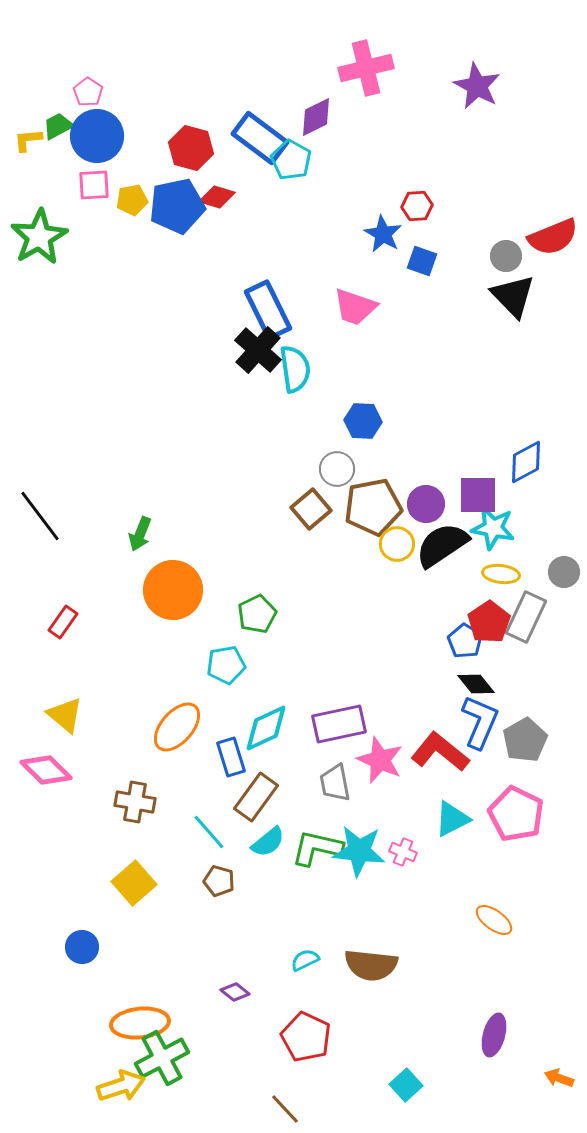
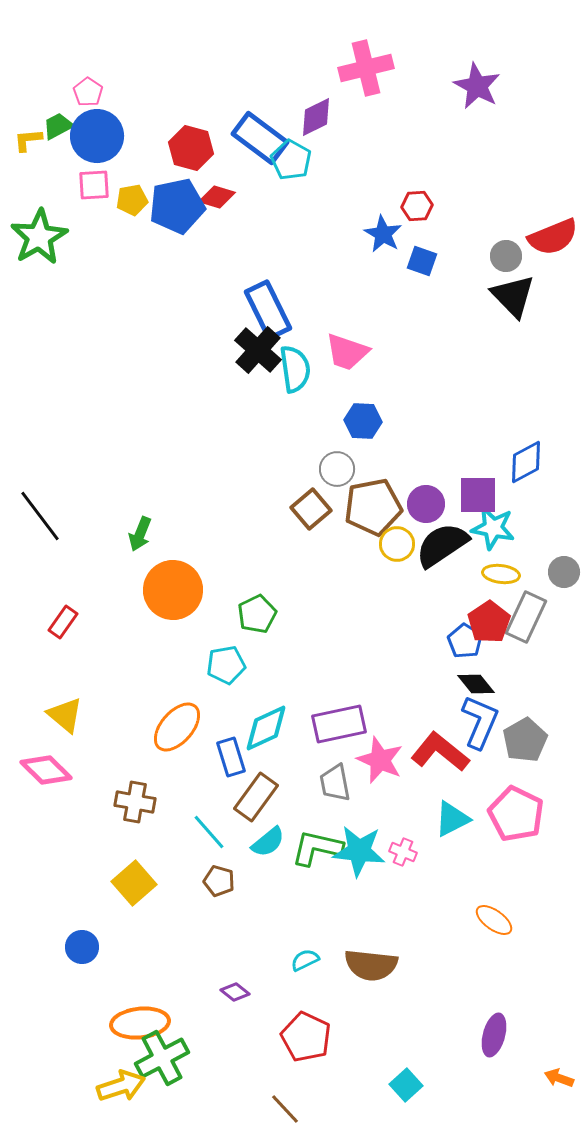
pink trapezoid at (355, 307): moved 8 px left, 45 px down
